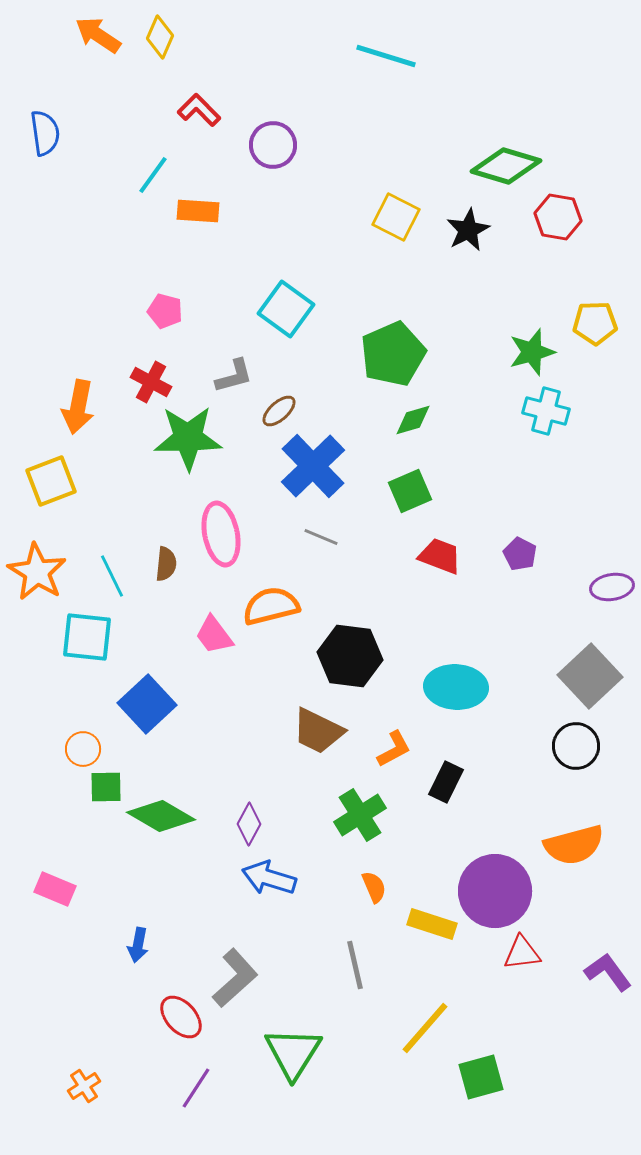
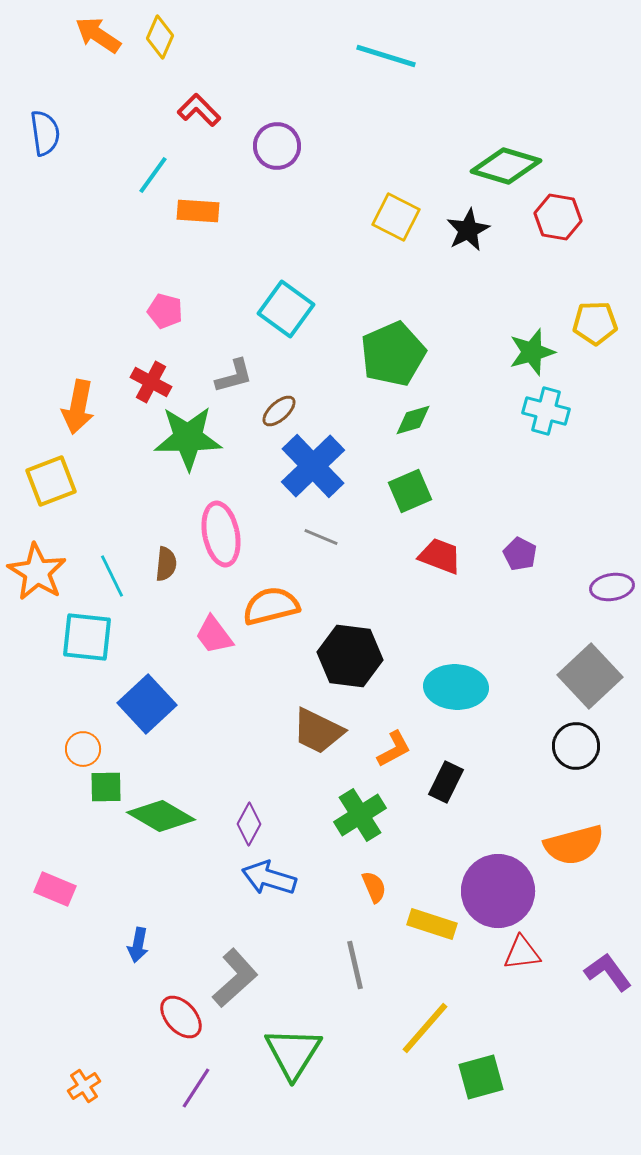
purple circle at (273, 145): moved 4 px right, 1 px down
purple circle at (495, 891): moved 3 px right
